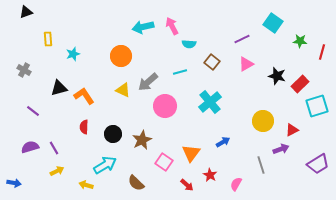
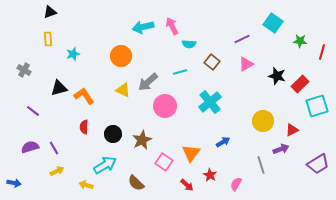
black triangle at (26, 12): moved 24 px right
